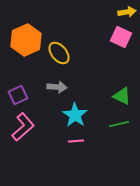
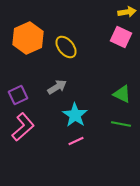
orange hexagon: moved 2 px right, 2 px up
yellow ellipse: moved 7 px right, 6 px up
gray arrow: rotated 36 degrees counterclockwise
green triangle: moved 2 px up
green line: moved 2 px right; rotated 24 degrees clockwise
pink line: rotated 21 degrees counterclockwise
